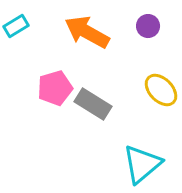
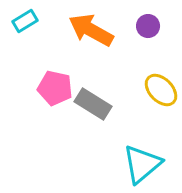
cyan rectangle: moved 9 px right, 5 px up
orange arrow: moved 4 px right, 2 px up
pink pentagon: rotated 28 degrees clockwise
